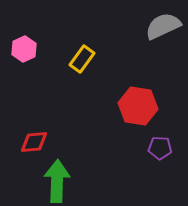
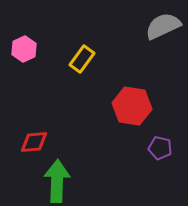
red hexagon: moved 6 px left
purple pentagon: rotated 10 degrees clockwise
